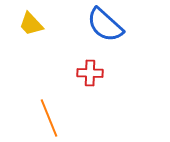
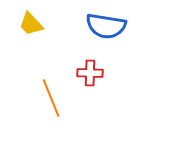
blue semicircle: moved 1 px right, 1 px down; rotated 33 degrees counterclockwise
orange line: moved 2 px right, 20 px up
